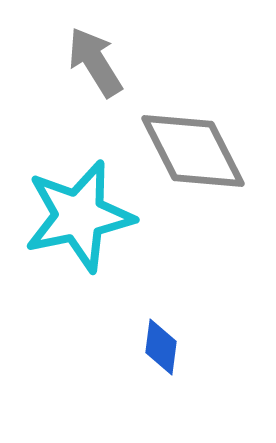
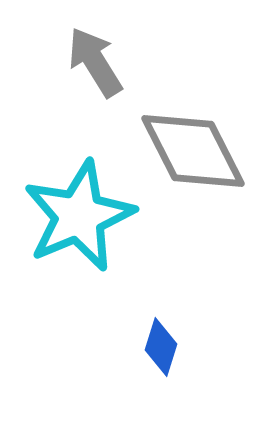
cyan star: rotated 11 degrees counterclockwise
blue diamond: rotated 10 degrees clockwise
